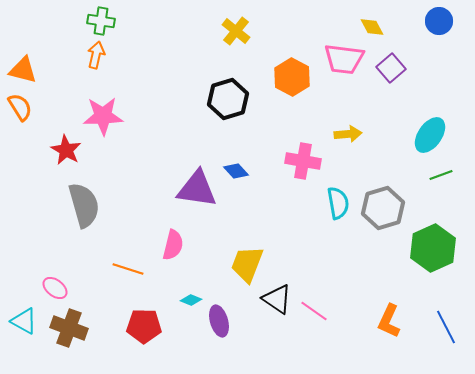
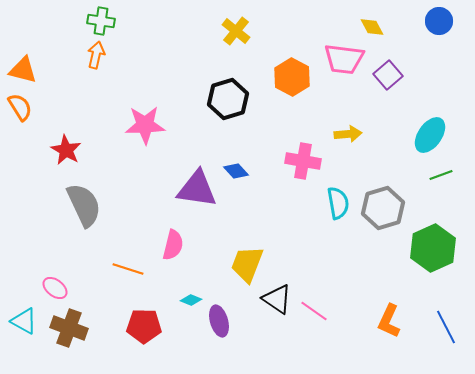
purple square: moved 3 px left, 7 px down
pink star: moved 42 px right, 9 px down
gray semicircle: rotated 9 degrees counterclockwise
